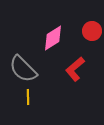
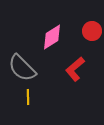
pink diamond: moved 1 px left, 1 px up
gray semicircle: moved 1 px left, 1 px up
